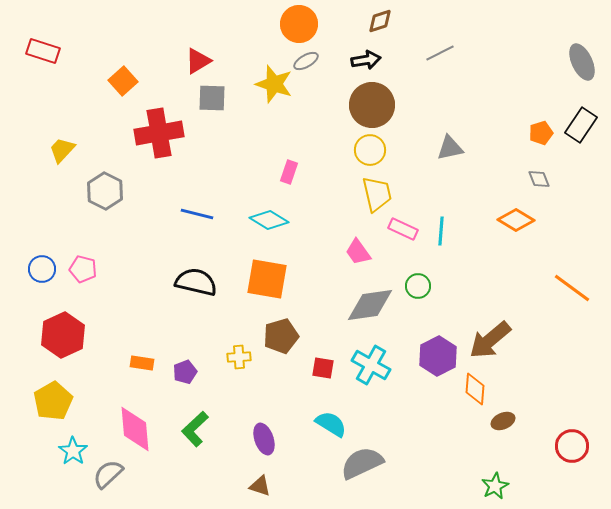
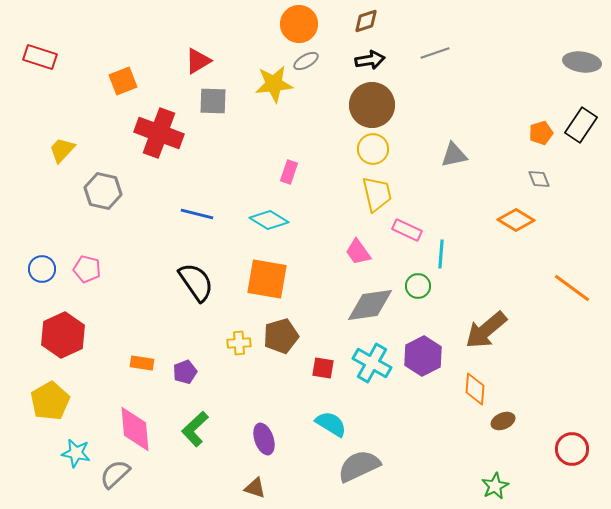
brown diamond at (380, 21): moved 14 px left
red rectangle at (43, 51): moved 3 px left, 6 px down
gray line at (440, 53): moved 5 px left; rotated 8 degrees clockwise
black arrow at (366, 60): moved 4 px right
gray ellipse at (582, 62): rotated 57 degrees counterclockwise
orange square at (123, 81): rotated 20 degrees clockwise
yellow star at (274, 84): rotated 24 degrees counterclockwise
gray square at (212, 98): moved 1 px right, 3 px down
red cross at (159, 133): rotated 30 degrees clockwise
gray triangle at (450, 148): moved 4 px right, 7 px down
yellow circle at (370, 150): moved 3 px right, 1 px up
gray hexagon at (105, 191): moved 2 px left; rotated 15 degrees counterclockwise
pink rectangle at (403, 229): moved 4 px right, 1 px down
cyan line at (441, 231): moved 23 px down
pink pentagon at (83, 269): moved 4 px right
black semicircle at (196, 282): rotated 42 degrees clockwise
brown arrow at (490, 340): moved 4 px left, 10 px up
purple hexagon at (438, 356): moved 15 px left
yellow cross at (239, 357): moved 14 px up
cyan cross at (371, 365): moved 1 px right, 2 px up
yellow pentagon at (53, 401): moved 3 px left
red circle at (572, 446): moved 3 px down
cyan star at (73, 451): moved 3 px right, 2 px down; rotated 24 degrees counterclockwise
gray semicircle at (362, 463): moved 3 px left, 3 px down
gray semicircle at (108, 474): moved 7 px right
brown triangle at (260, 486): moved 5 px left, 2 px down
